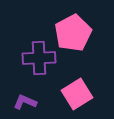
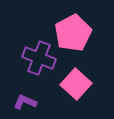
purple cross: rotated 24 degrees clockwise
pink square: moved 1 px left, 10 px up; rotated 16 degrees counterclockwise
